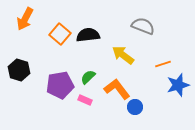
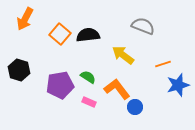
green semicircle: rotated 77 degrees clockwise
pink rectangle: moved 4 px right, 2 px down
